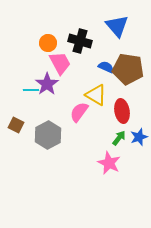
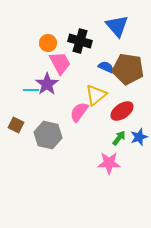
yellow triangle: rotated 50 degrees clockwise
red ellipse: rotated 65 degrees clockwise
gray hexagon: rotated 20 degrees counterclockwise
pink star: rotated 25 degrees counterclockwise
